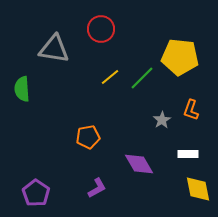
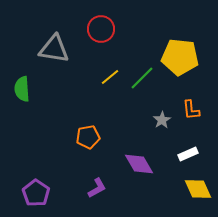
orange L-shape: rotated 25 degrees counterclockwise
white rectangle: rotated 24 degrees counterclockwise
yellow diamond: rotated 12 degrees counterclockwise
